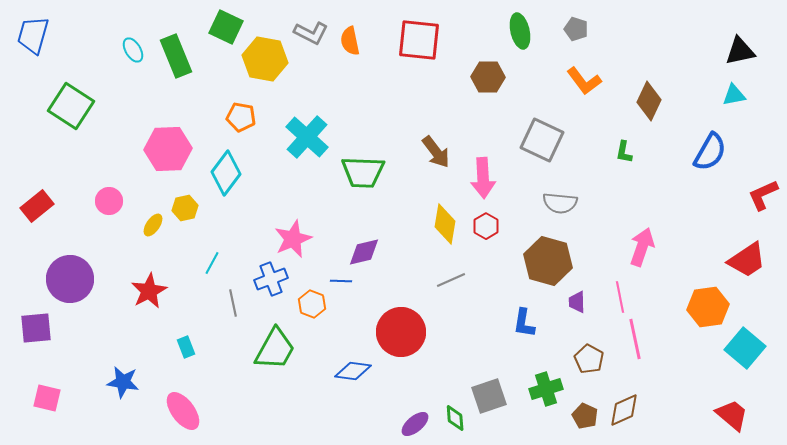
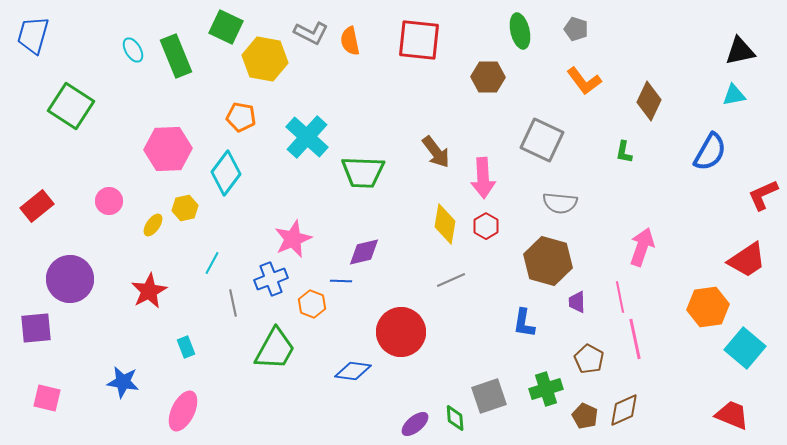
pink ellipse at (183, 411): rotated 63 degrees clockwise
red trapezoid at (732, 415): rotated 18 degrees counterclockwise
